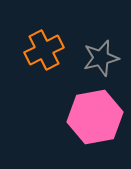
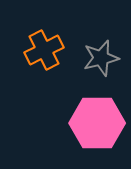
pink hexagon: moved 2 px right, 6 px down; rotated 10 degrees clockwise
